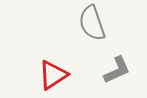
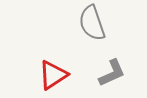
gray L-shape: moved 5 px left, 3 px down
